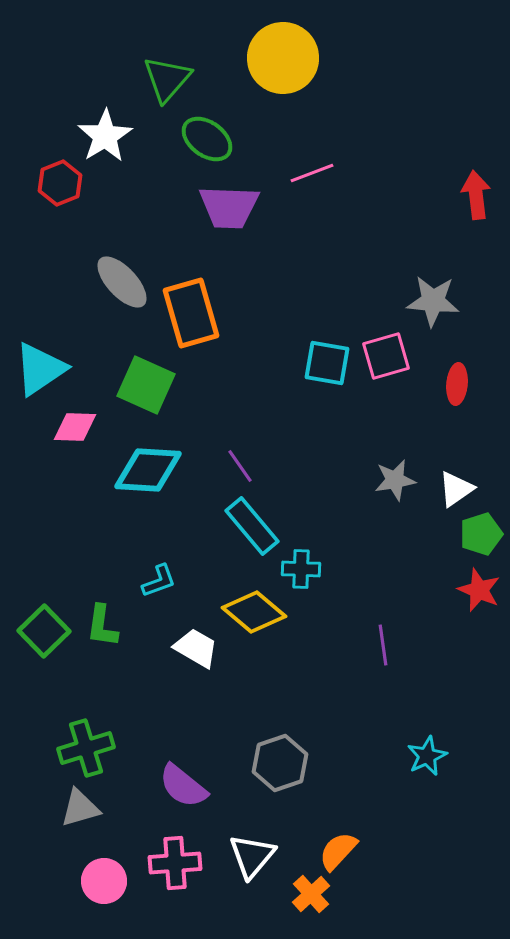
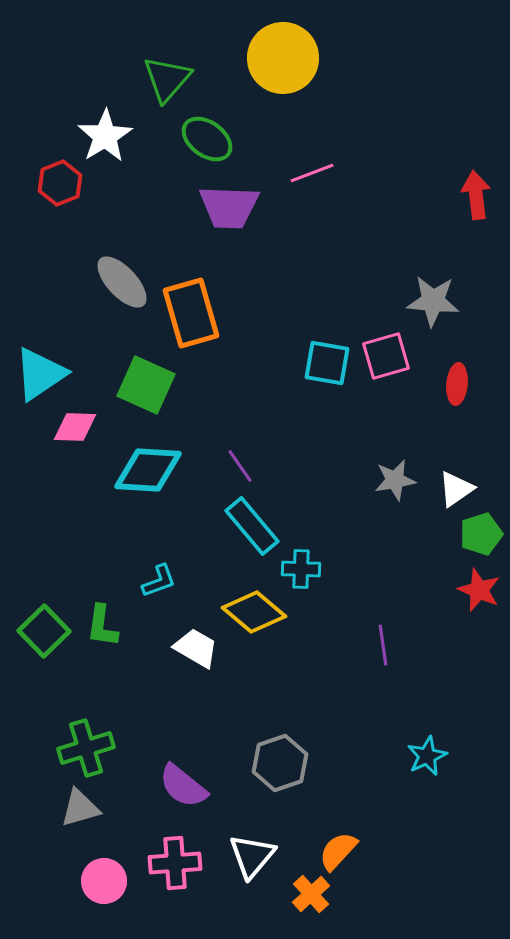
cyan triangle at (40, 369): moved 5 px down
